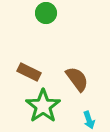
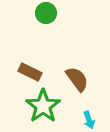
brown rectangle: moved 1 px right
